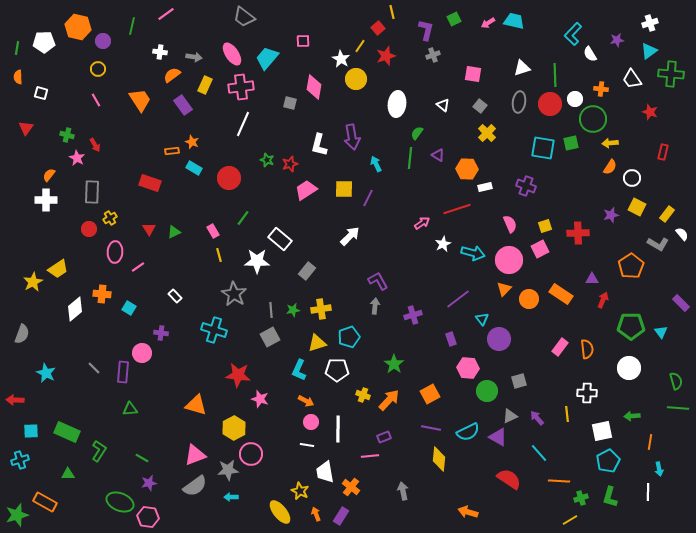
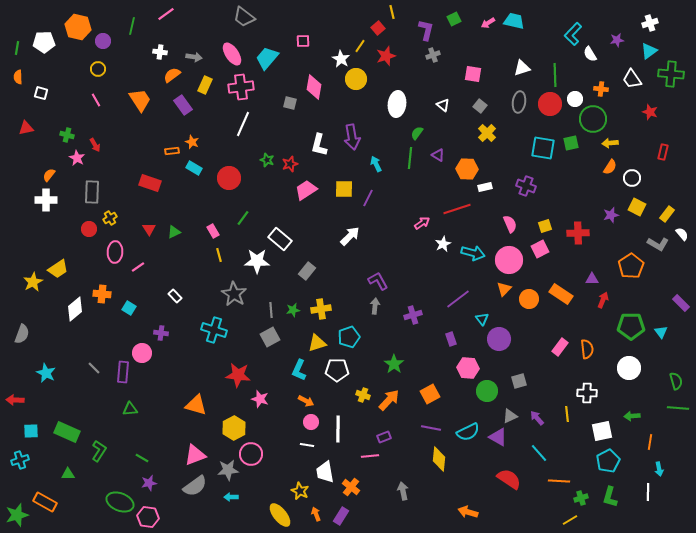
red triangle at (26, 128): rotated 42 degrees clockwise
yellow ellipse at (280, 512): moved 3 px down
